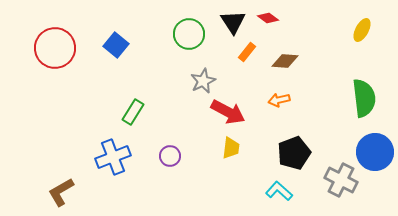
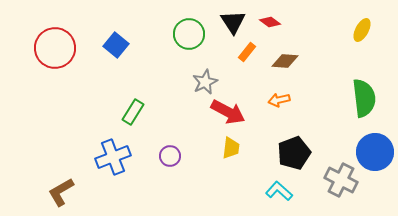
red diamond: moved 2 px right, 4 px down
gray star: moved 2 px right, 1 px down
